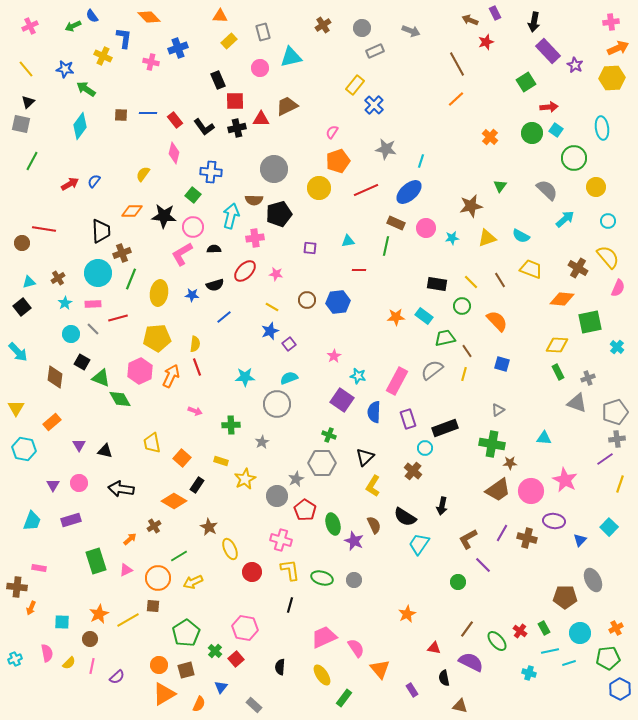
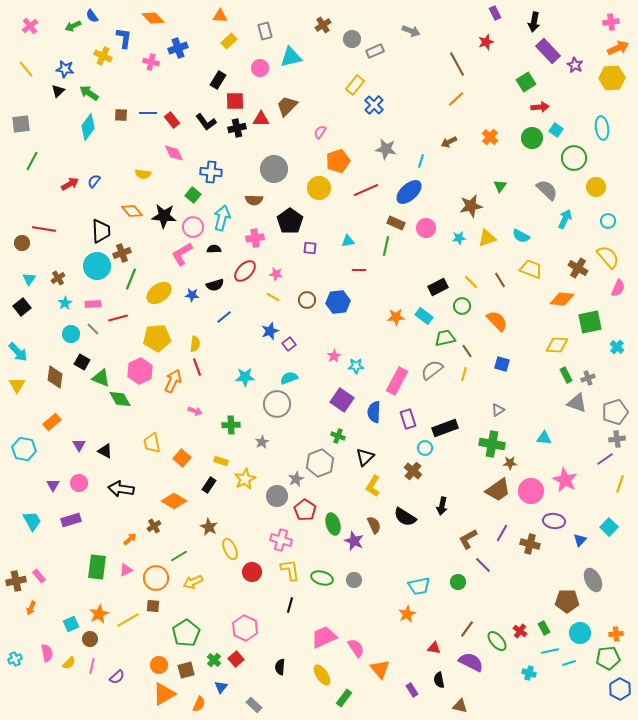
orange diamond at (149, 17): moved 4 px right, 1 px down
brown arrow at (470, 20): moved 21 px left, 122 px down; rotated 49 degrees counterclockwise
pink cross at (30, 26): rotated 14 degrees counterclockwise
gray circle at (362, 28): moved 10 px left, 11 px down
gray rectangle at (263, 32): moved 2 px right, 1 px up
black rectangle at (218, 80): rotated 54 degrees clockwise
green arrow at (86, 89): moved 3 px right, 4 px down
black triangle at (28, 102): moved 30 px right, 11 px up
brown trapezoid at (287, 106): rotated 20 degrees counterclockwise
red arrow at (549, 107): moved 9 px left
red rectangle at (175, 120): moved 3 px left
gray square at (21, 124): rotated 18 degrees counterclockwise
cyan diamond at (80, 126): moved 8 px right, 1 px down
black L-shape at (204, 127): moved 2 px right, 5 px up
pink semicircle at (332, 132): moved 12 px left
green circle at (532, 133): moved 5 px down
pink diamond at (174, 153): rotated 40 degrees counterclockwise
yellow semicircle at (143, 174): rotated 119 degrees counterclockwise
orange diamond at (132, 211): rotated 50 degrees clockwise
black pentagon at (279, 214): moved 11 px right, 7 px down; rotated 20 degrees counterclockwise
cyan arrow at (231, 216): moved 9 px left, 2 px down
cyan arrow at (565, 219): rotated 24 degrees counterclockwise
cyan star at (452, 238): moved 7 px right
cyan circle at (98, 273): moved 1 px left, 7 px up
cyan triangle at (29, 282): moved 3 px up; rotated 40 degrees counterclockwise
black rectangle at (437, 284): moved 1 px right, 3 px down; rotated 36 degrees counterclockwise
yellow ellipse at (159, 293): rotated 45 degrees clockwise
yellow line at (272, 307): moved 1 px right, 10 px up
green rectangle at (558, 372): moved 8 px right, 3 px down
orange arrow at (171, 376): moved 2 px right, 5 px down
cyan star at (358, 376): moved 2 px left, 10 px up; rotated 14 degrees counterclockwise
yellow triangle at (16, 408): moved 1 px right, 23 px up
green cross at (329, 435): moved 9 px right, 1 px down
black triangle at (105, 451): rotated 14 degrees clockwise
gray hexagon at (322, 463): moved 2 px left; rotated 20 degrees counterclockwise
black rectangle at (197, 485): moved 12 px right
cyan trapezoid at (32, 521): rotated 50 degrees counterclockwise
brown cross at (527, 538): moved 3 px right, 6 px down
cyan trapezoid at (419, 544): moved 42 px down; rotated 135 degrees counterclockwise
green rectangle at (96, 561): moved 1 px right, 6 px down; rotated 25 degrees clockwise
pink rectangle at (39, 568): moved 8 px down; rotated 40 degrees clockwise
orange circle at (158, 578): moved 2 px left
brown cross at (17, 587): moved 1 px left, 6 px up; rotated 18 degrees counterclockwise
brown pentagon at (565, 597): moved 2 px right, 4 px down
cyan square at (62, 622): moved 9 px right, 2 px down; rotated 28 degrees counterclockwise
pink hexagon at (245, 628): rotated 15 degrees clockwise
orange cross at (616, 628): moved 6 px down; rotated 24 degrees clockwise
green cross at (215, 651): moved 1 px left, 9 px down
black semicircle at (444, 678): moved 5 px left, 2 px down
